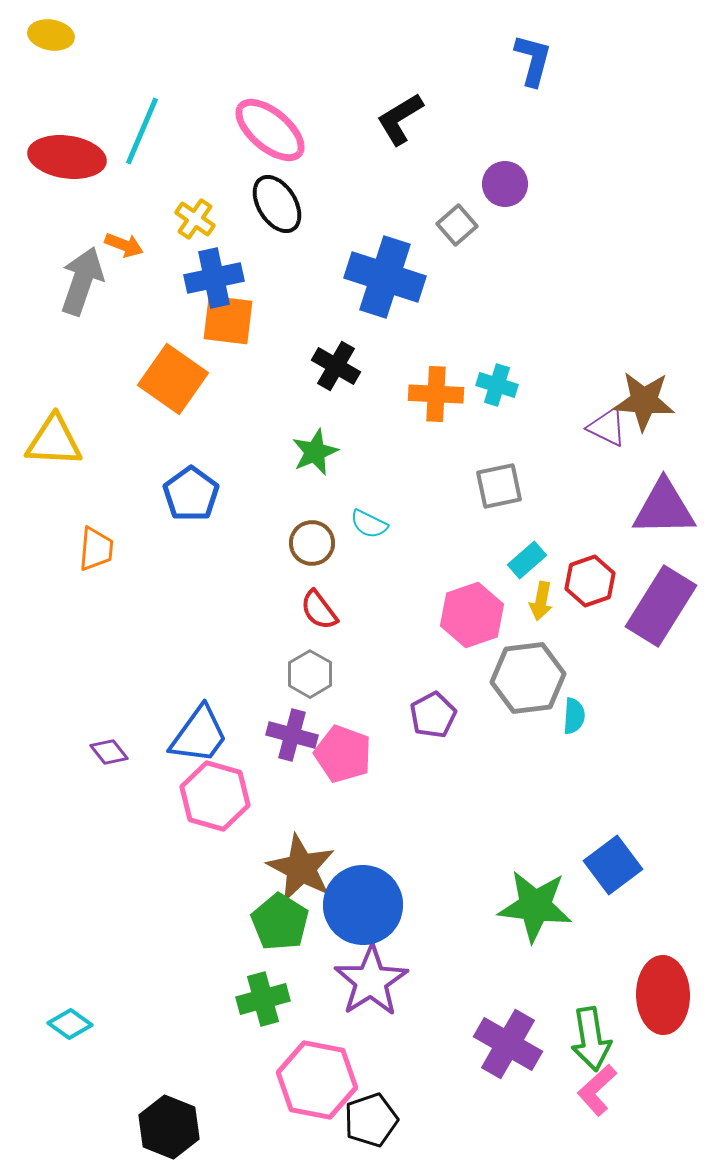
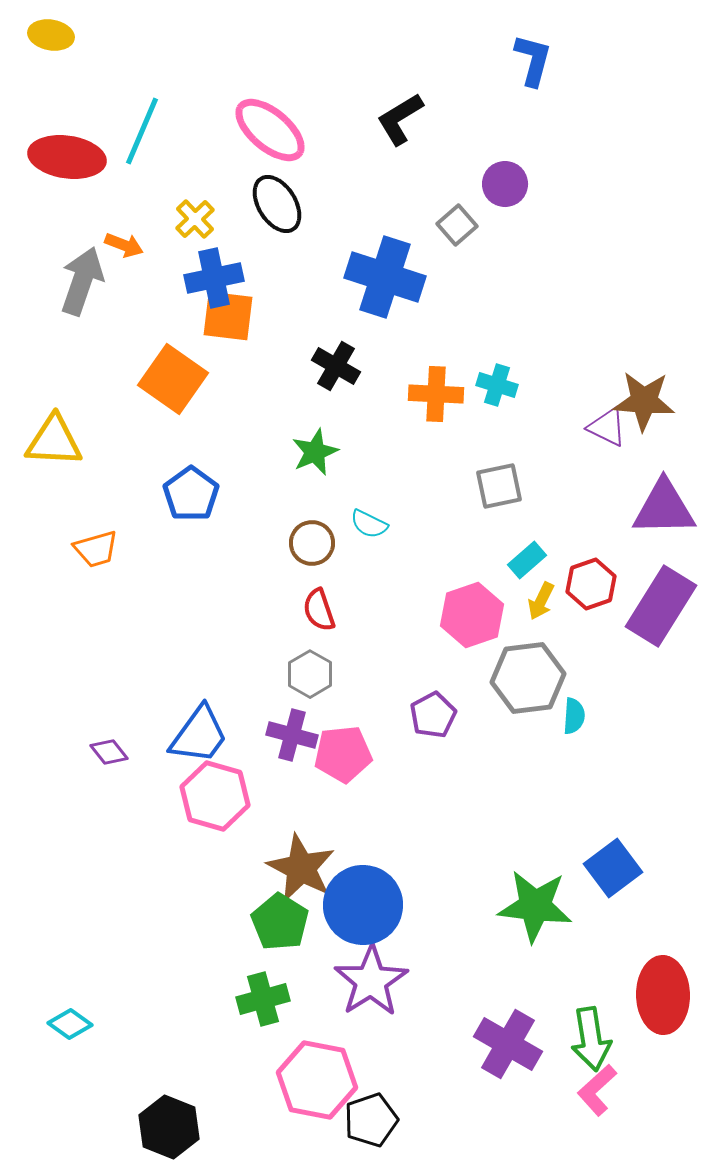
yellow cross at (195, 219): rotated 12 degrees clockwise
orange square at (228, 320): moved 4 px up
orange trapezoid at (96, 549): rotated 69 degrees clockwise
red hexagon at (590, 581): moved 1 px right, 3 px down
yellow arrow at (541, 601): rotated 15 degrees clockwise
red semicircle at (319, 610): rotated 18 degrees clockwise
pink pentagon at (343, 754): rotated 26 degrees counterclockwise
blue square at (613, 865): moved 3 px down
